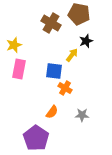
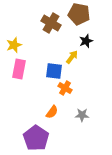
yellow arrow: moved 2 px down
